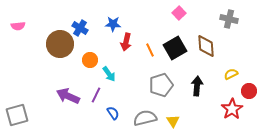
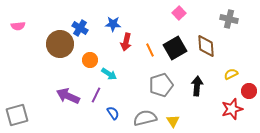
cyan arrow: rotated 21 degrees counterclockwise
red star: rotated 15 degrees clockwise
